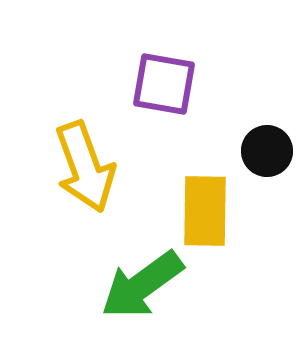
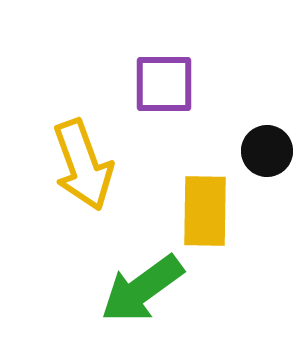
purple square: rotated 10 degrees counterclockwise
yellow arrow: moved 2 px left, 2 px up
green arrow: moved 4 px down
